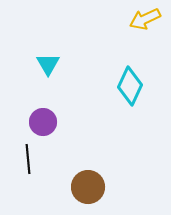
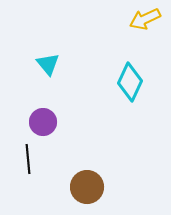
cyan triangle: rotated 10 degrees counterclockwise
cyan diamond: moved 4 px up
brown circle: moved 1 px left
